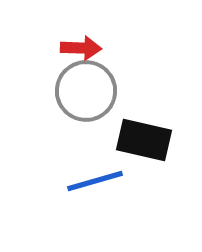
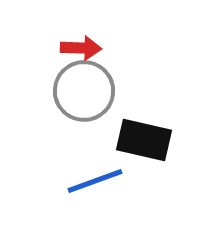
gray circle: moved 2 px left
blue line: rotated 4 degrees counterclockwise
